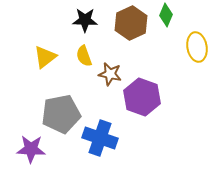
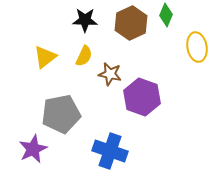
yellow semicircle: rotated 135 degrees counterclockwise
blue cross: moved 10 px right, 13 px down
purple star: moved 2 px right; rotated 28 degrees counterclockwise
